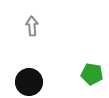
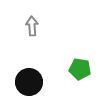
green pentagon: moved 12 px left, 5 px up
